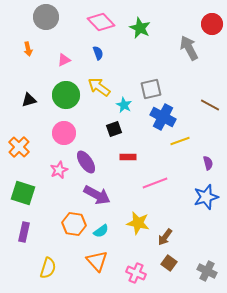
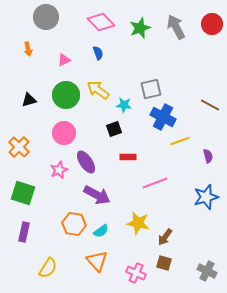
green star: rotated 25 degrees clockwise
gray arrow: moved 13 px left, 21 px up
yellow arrow: moved 1 px left, 3 px down
cyan star: rotated 21 degrees counterclockwise
purple semicircle: moved 7 px up
brown square: moved 5 px left; rotated 21 degrees counterclockwise
yellow semicircle: rotated 15 degrees clockwise
